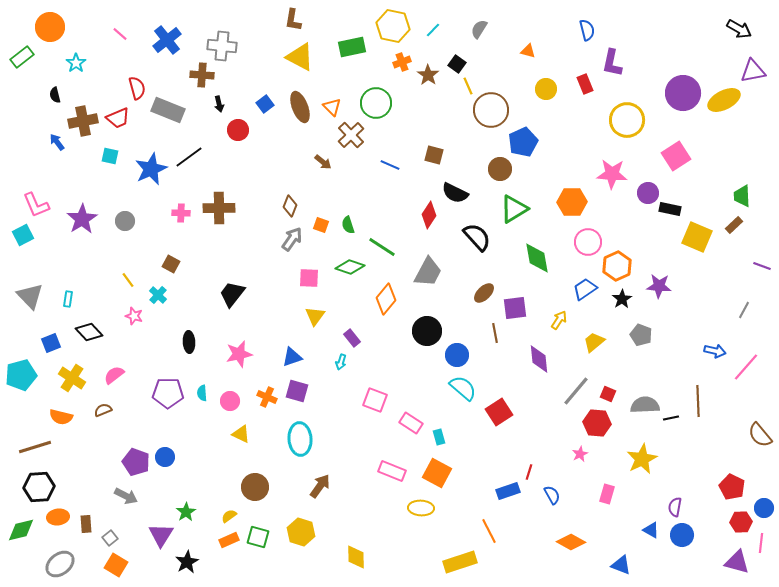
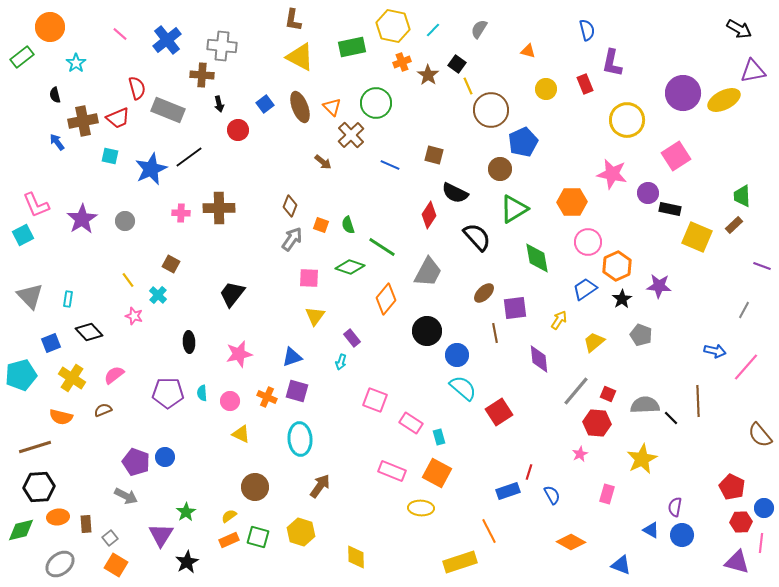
pink star at (612, 174): rotated 8 degrees clockwise
black line at (671, 418): rotated 56 degrees clockwise
